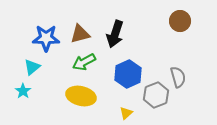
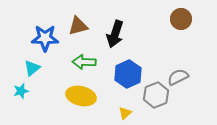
brown circle: moved 1 px right, 2 px up
brown triangle: moved 2 px left, 8 px up
blue star: moved 1 px left
green arrow: rotated 30 degrees clockwise
cyan triangle: moved 1 px down
gray semicircle: rotated 100 degrees counterclockwise
cyan star: moved 2 px left; rotated 21 degrees clockwise
yellow triangle: moved 1 px left
